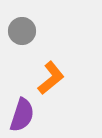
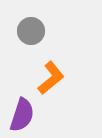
gray circle: moved 9 px right
